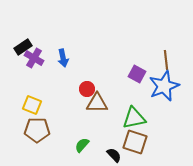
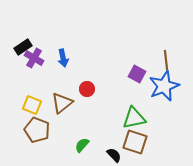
brown triangle: moved 35 px left; rotated 40 degrees counterclockwise
brown pentagon: rotated 20 degrees clockwise
